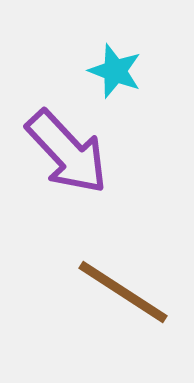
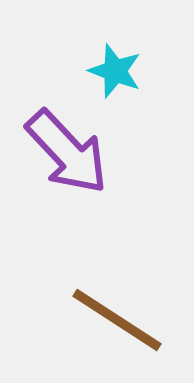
brown line: moved 6 px left, 28 px down
